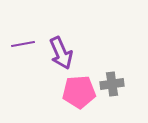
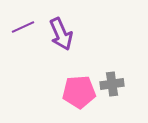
purple line: moved 17 px up; rotated 15 degrees counterclockwise
purple arrow: moved 19 px up
